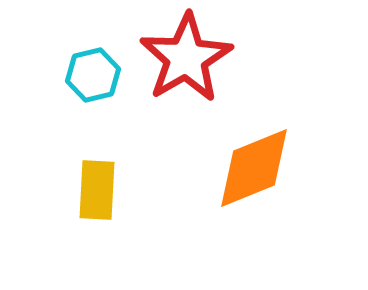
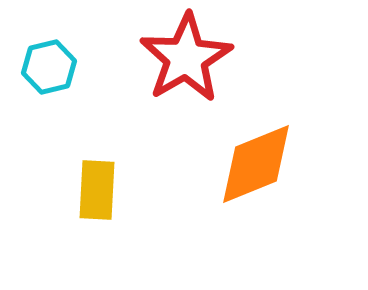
cyan hexagon: moved 44 px left, 8 px up
orange diamond: moved 2 px right, 4 px up
